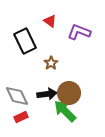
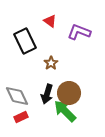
black arrow: rotated 114 degrees clockwise
